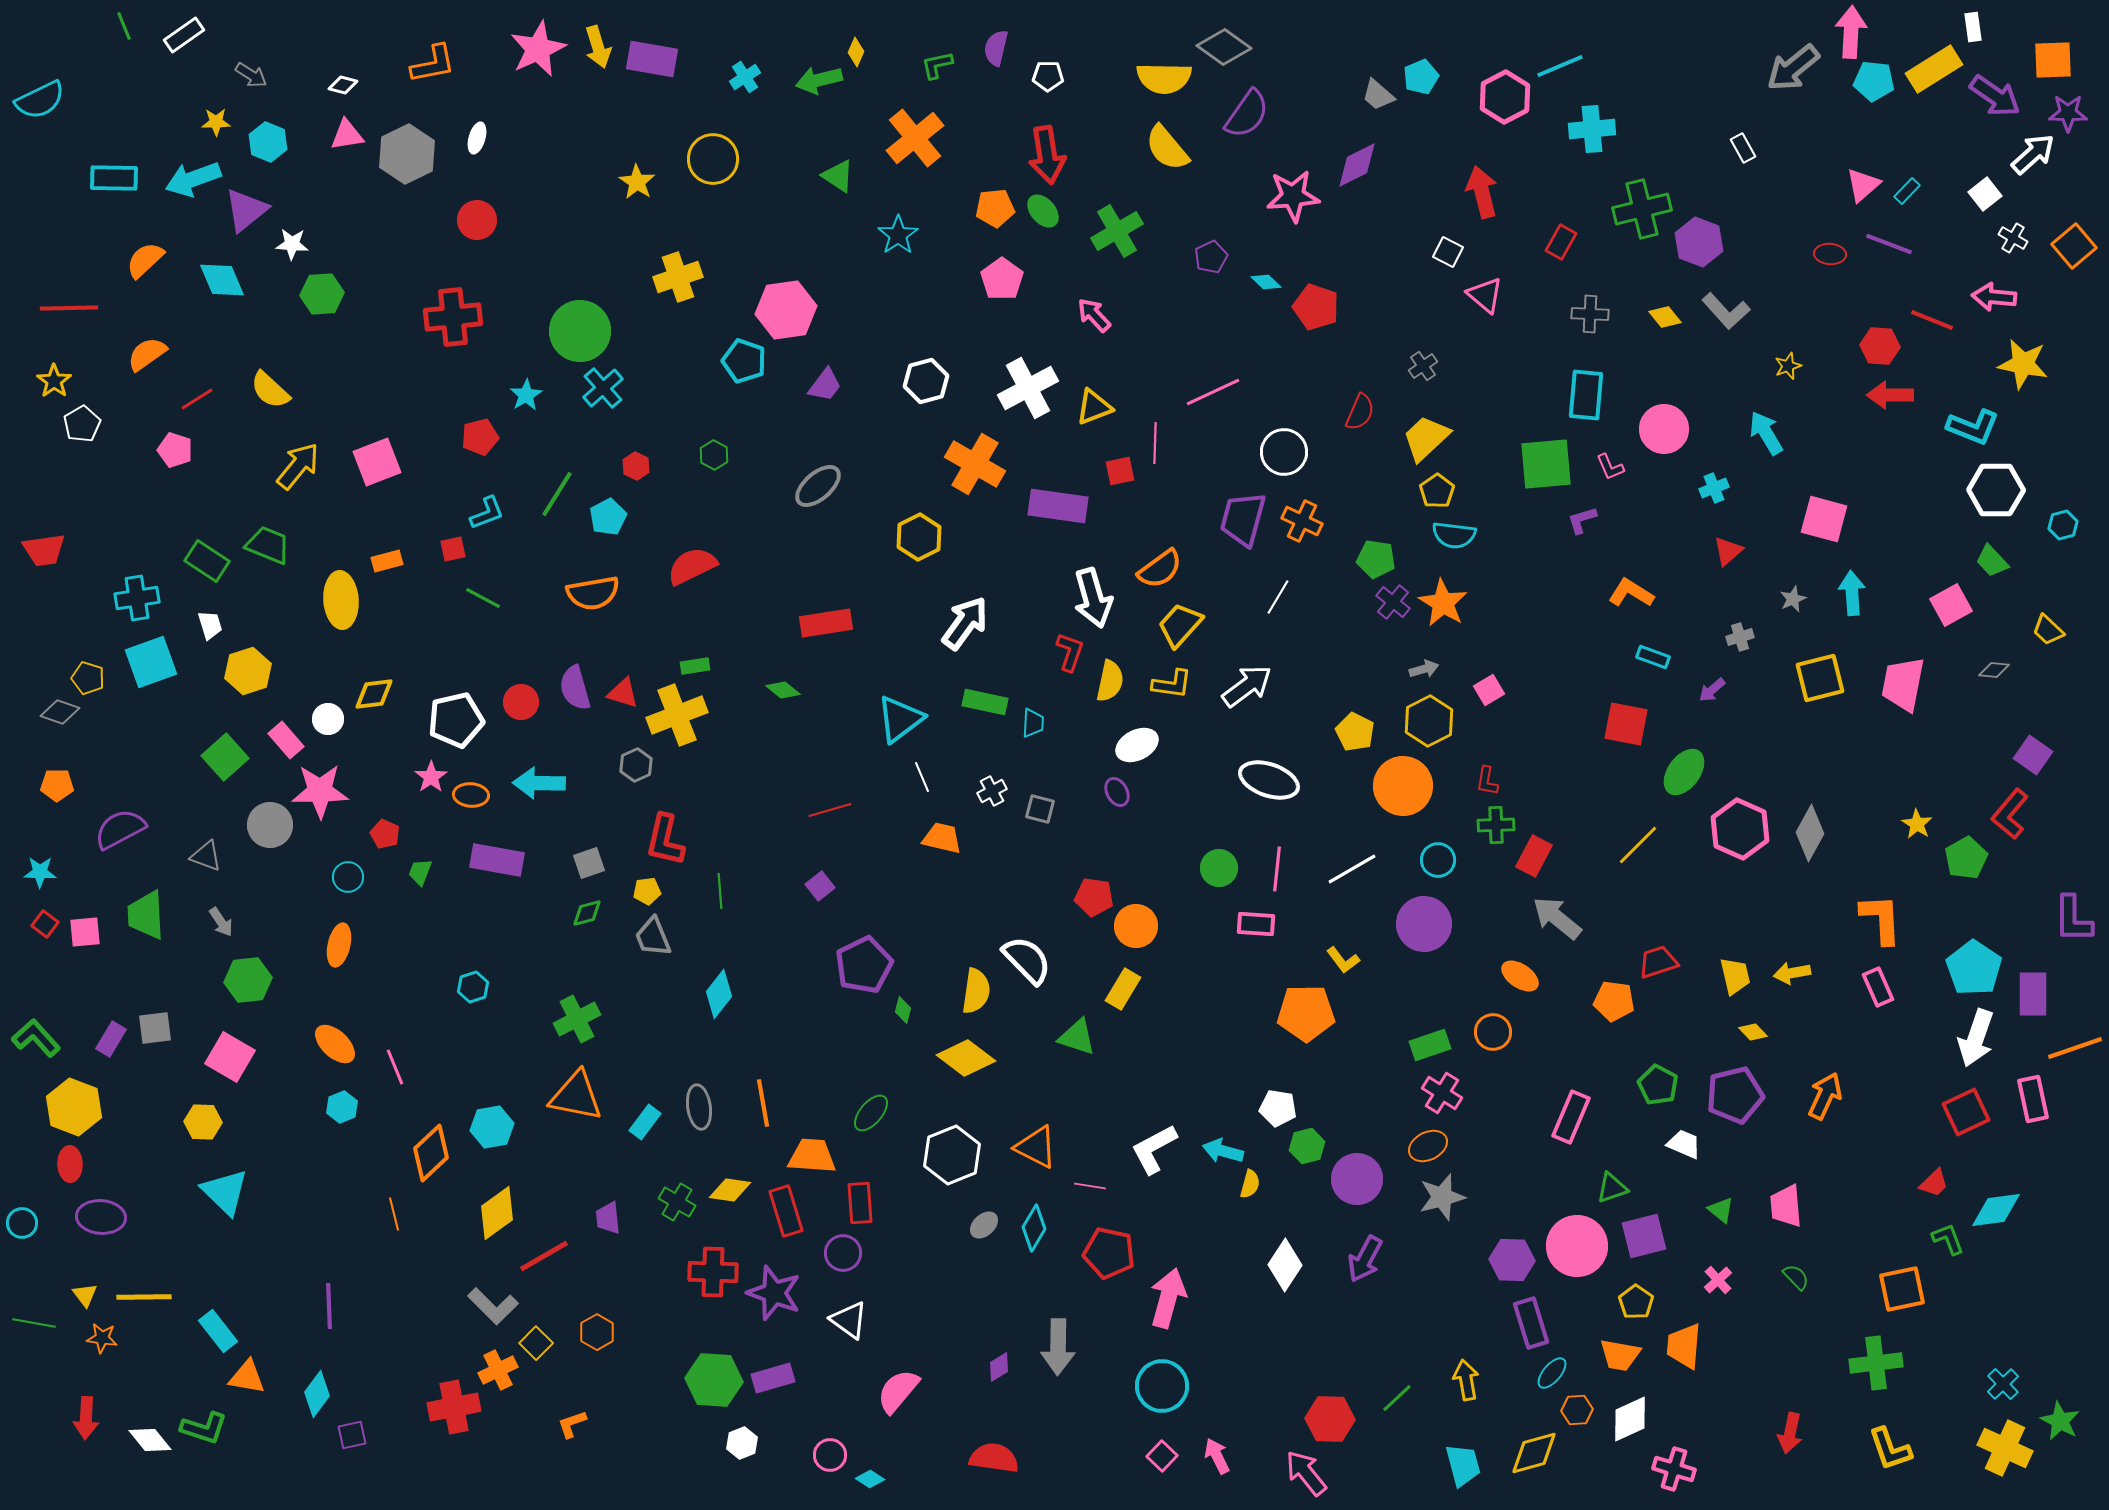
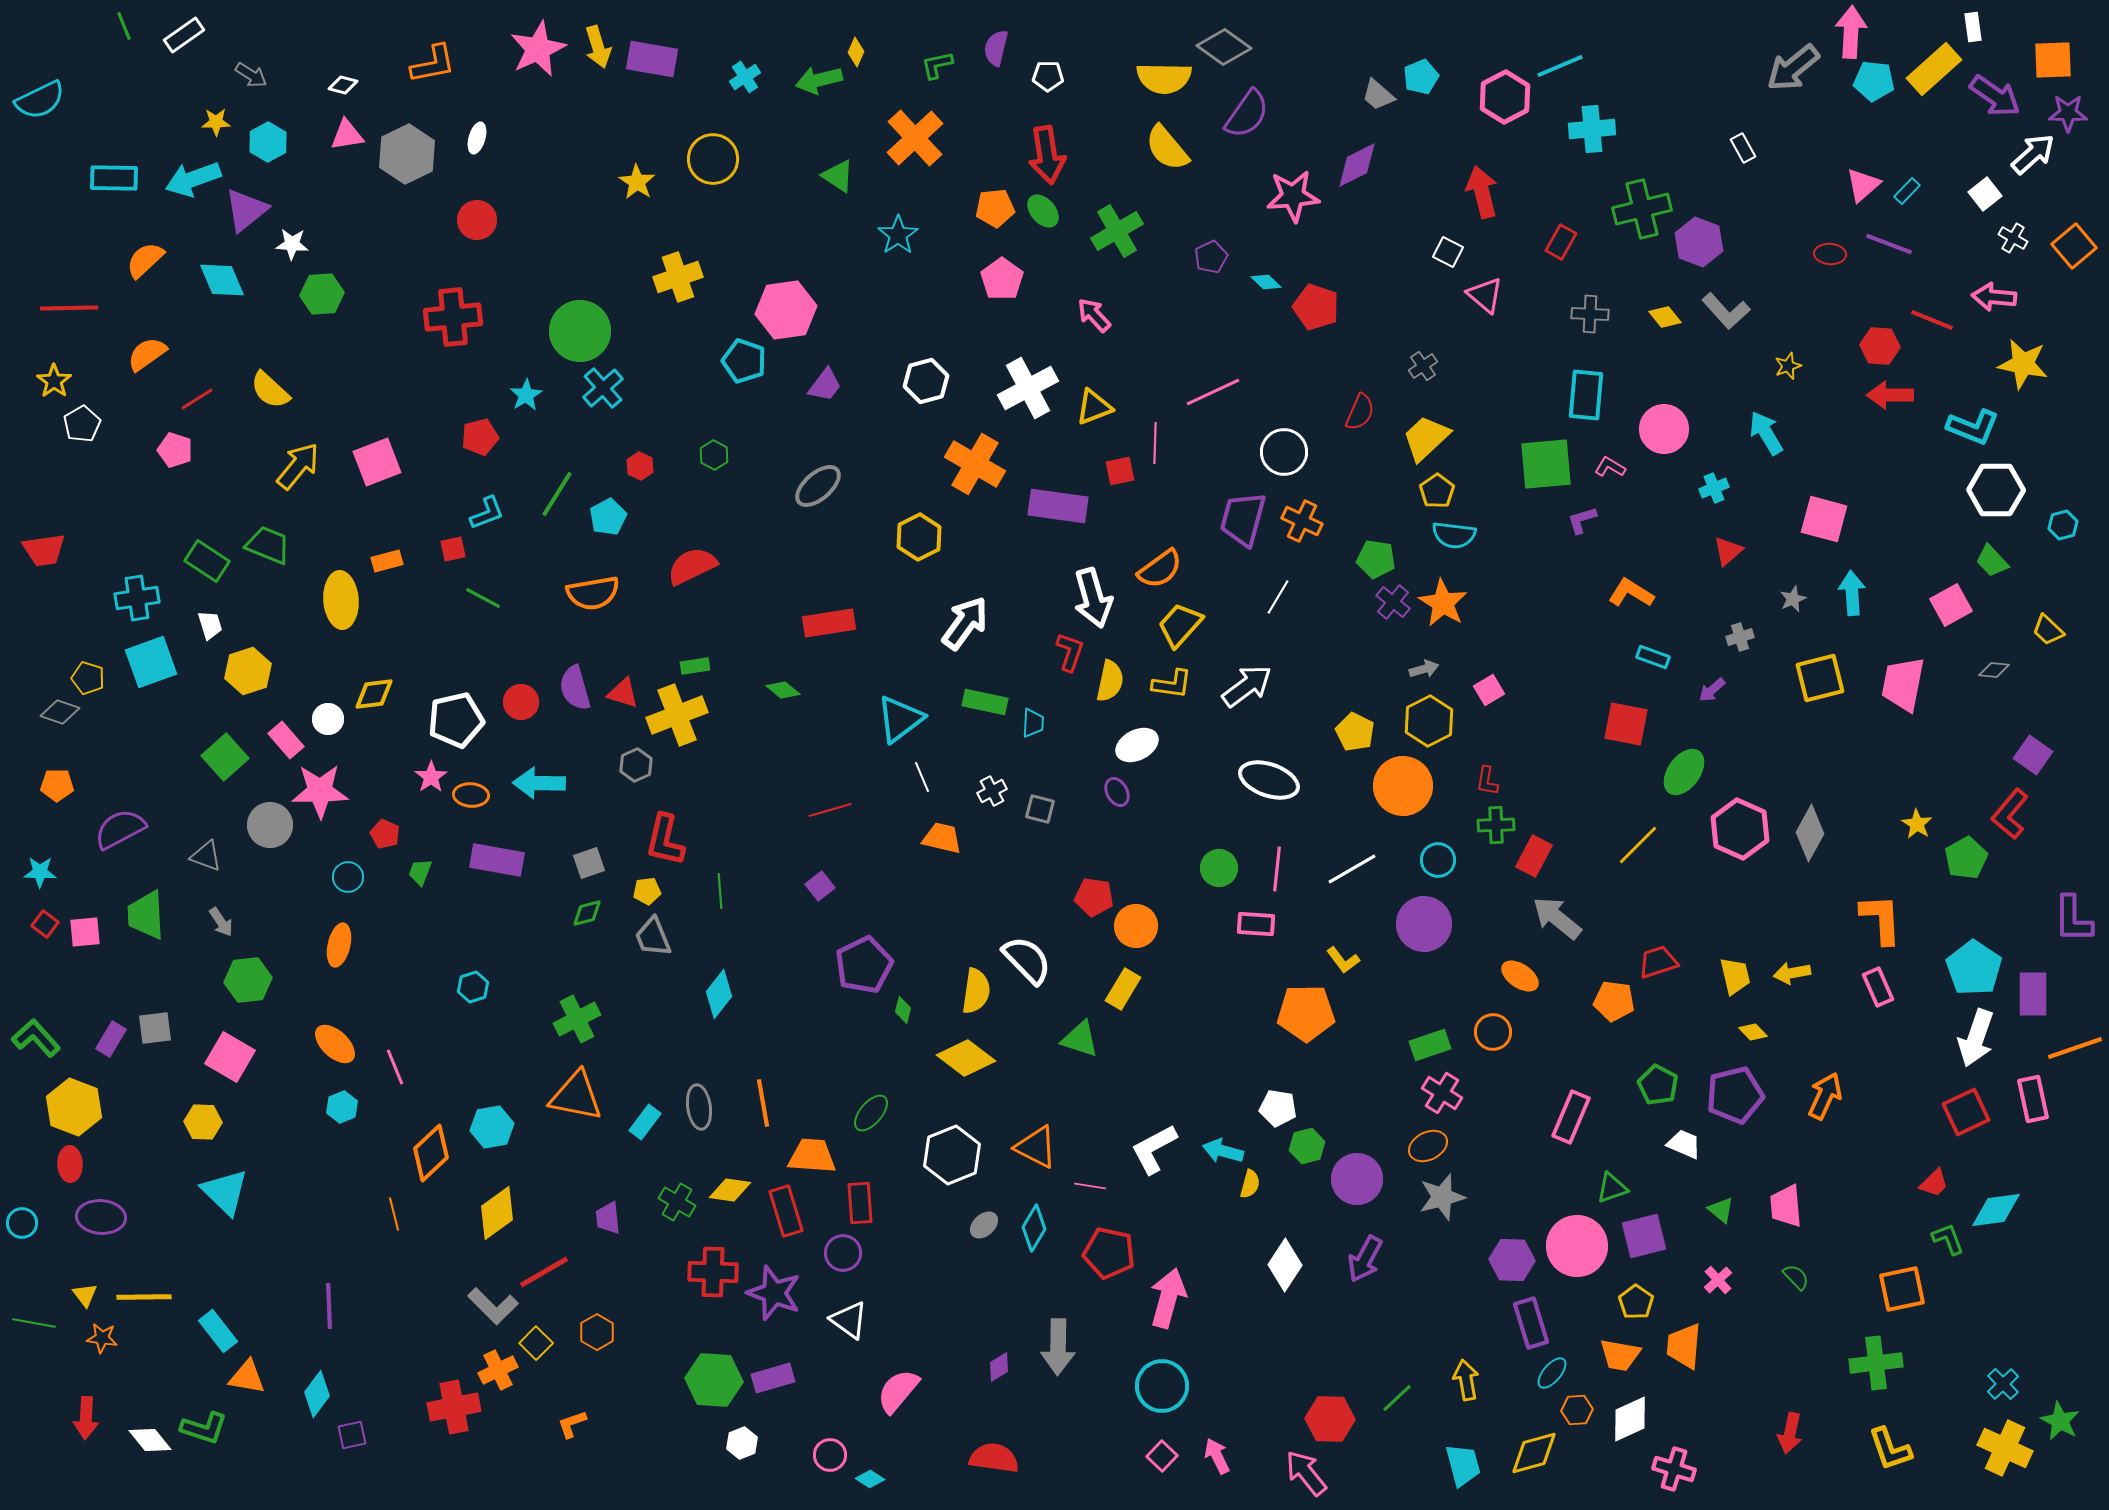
yellow rectangle at (1934, 69): rotated 10 degrees counterclockwise
orange cross at (915, 138): rotated 4 degrees counterclockwise
cyan hexagon at (268, 142): rotated 9 degrees clockwise
red hexagon at (636, 466): moved 4 px right
pink L-shape at (1610, 467): rotated 144 degrees clockwise
red rectangle at (826, 623): moved 3 px right
green triangle at (1077, 1037): moved 3 px right, 2 px down
red line at (544, 1256): moved 16 px down
